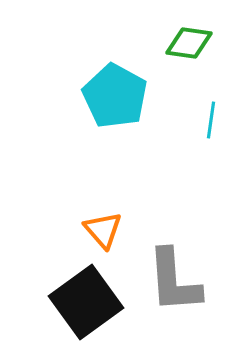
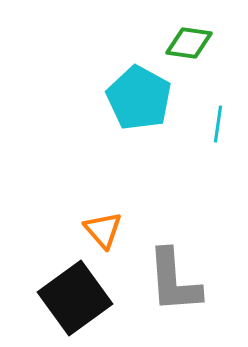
cyan pentagon: moved 24 px right, 2 px down
cyan line: moved 7 px right, 4 px down
black square: moved 11 px left, 4 px up
